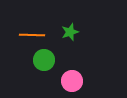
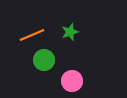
orange line: rotated 25 degrees counterclockwise
